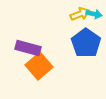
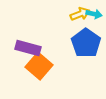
orange square: rotated 8 degrees counterclockwise
